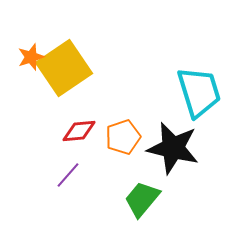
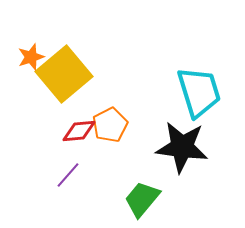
yellow square: moved 6 px down; rotated 6 degrees counterclockwise
orange pentagon: moved 13 px left, 12 px up; rotated 8 degrees counterclockwise
black star: moved 9 px right, 1 px up; rotated 6 degrees counterclockwise
